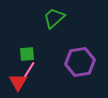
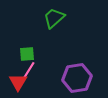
purple hexagon: moved 3 px left, 16 px down
